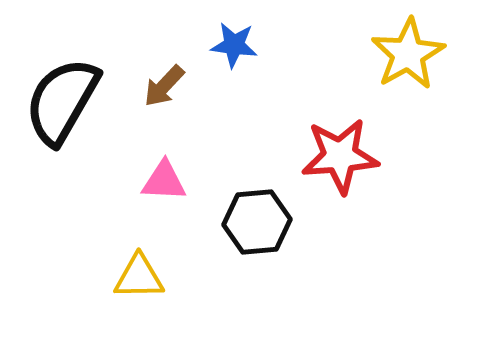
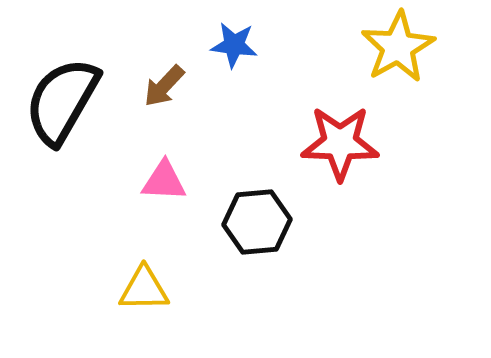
yellow star: moved 10 px left, 7 px up
red star: moved 13 px up; rotated 6 degrees clockwise
yellow triangle: moved 5 px right, 12 px down
